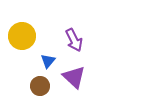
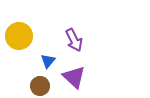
yellow circle: moved 3 px left
